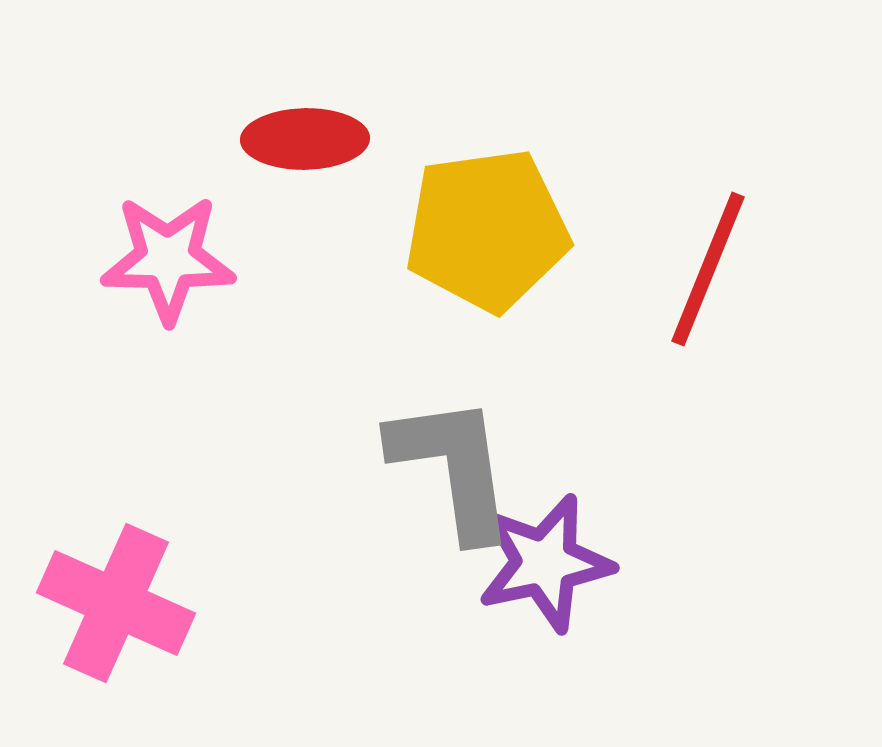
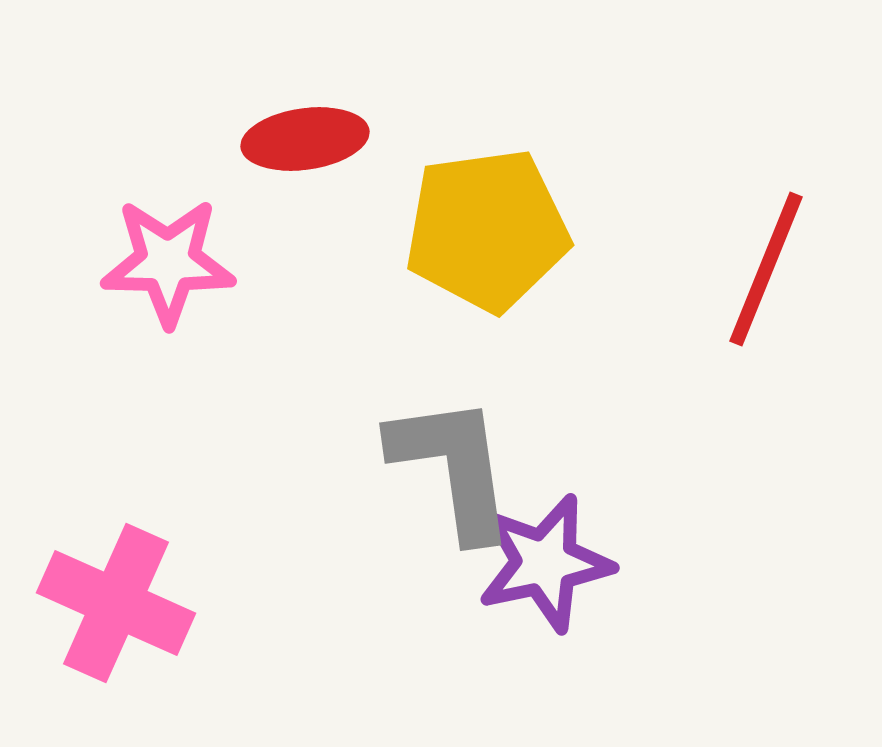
red ellipse: rotated 7 degrees counterclockwise
pink star: moved 3 px down
red line: moved 58 px right
